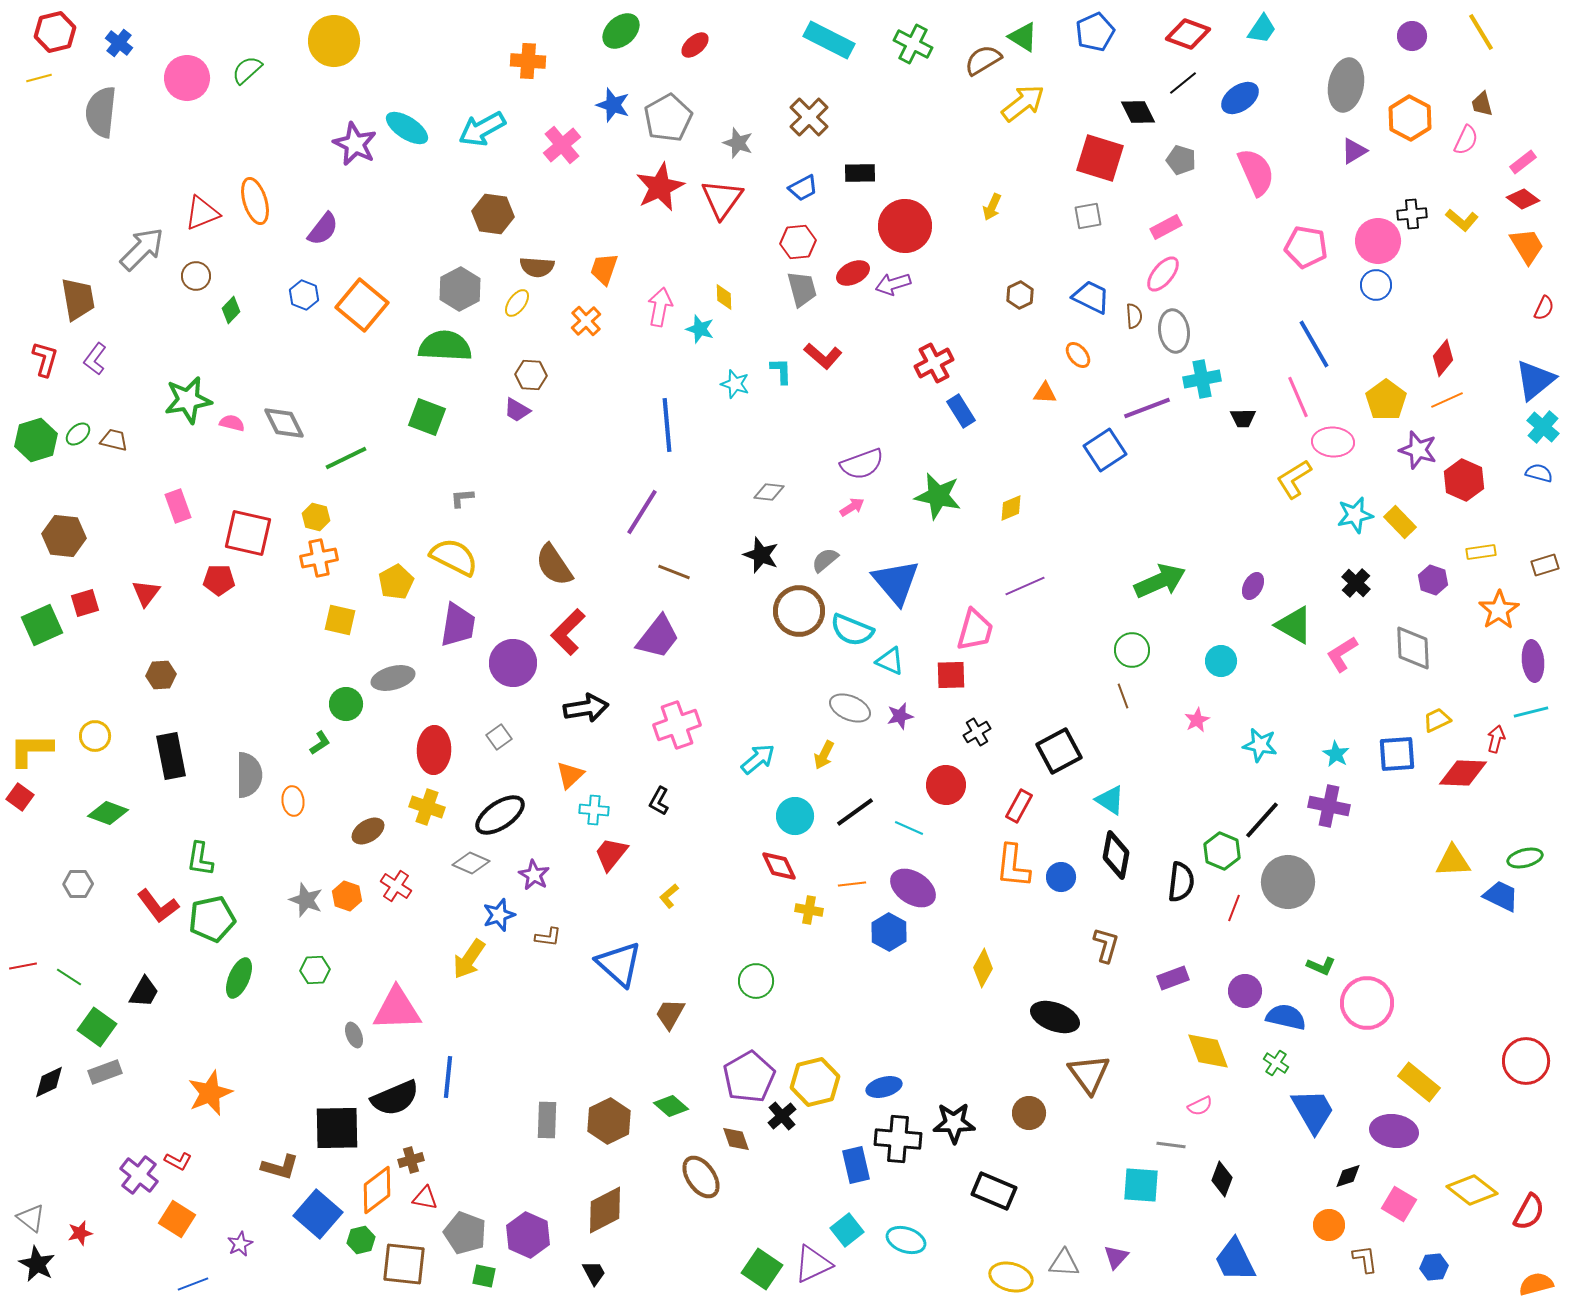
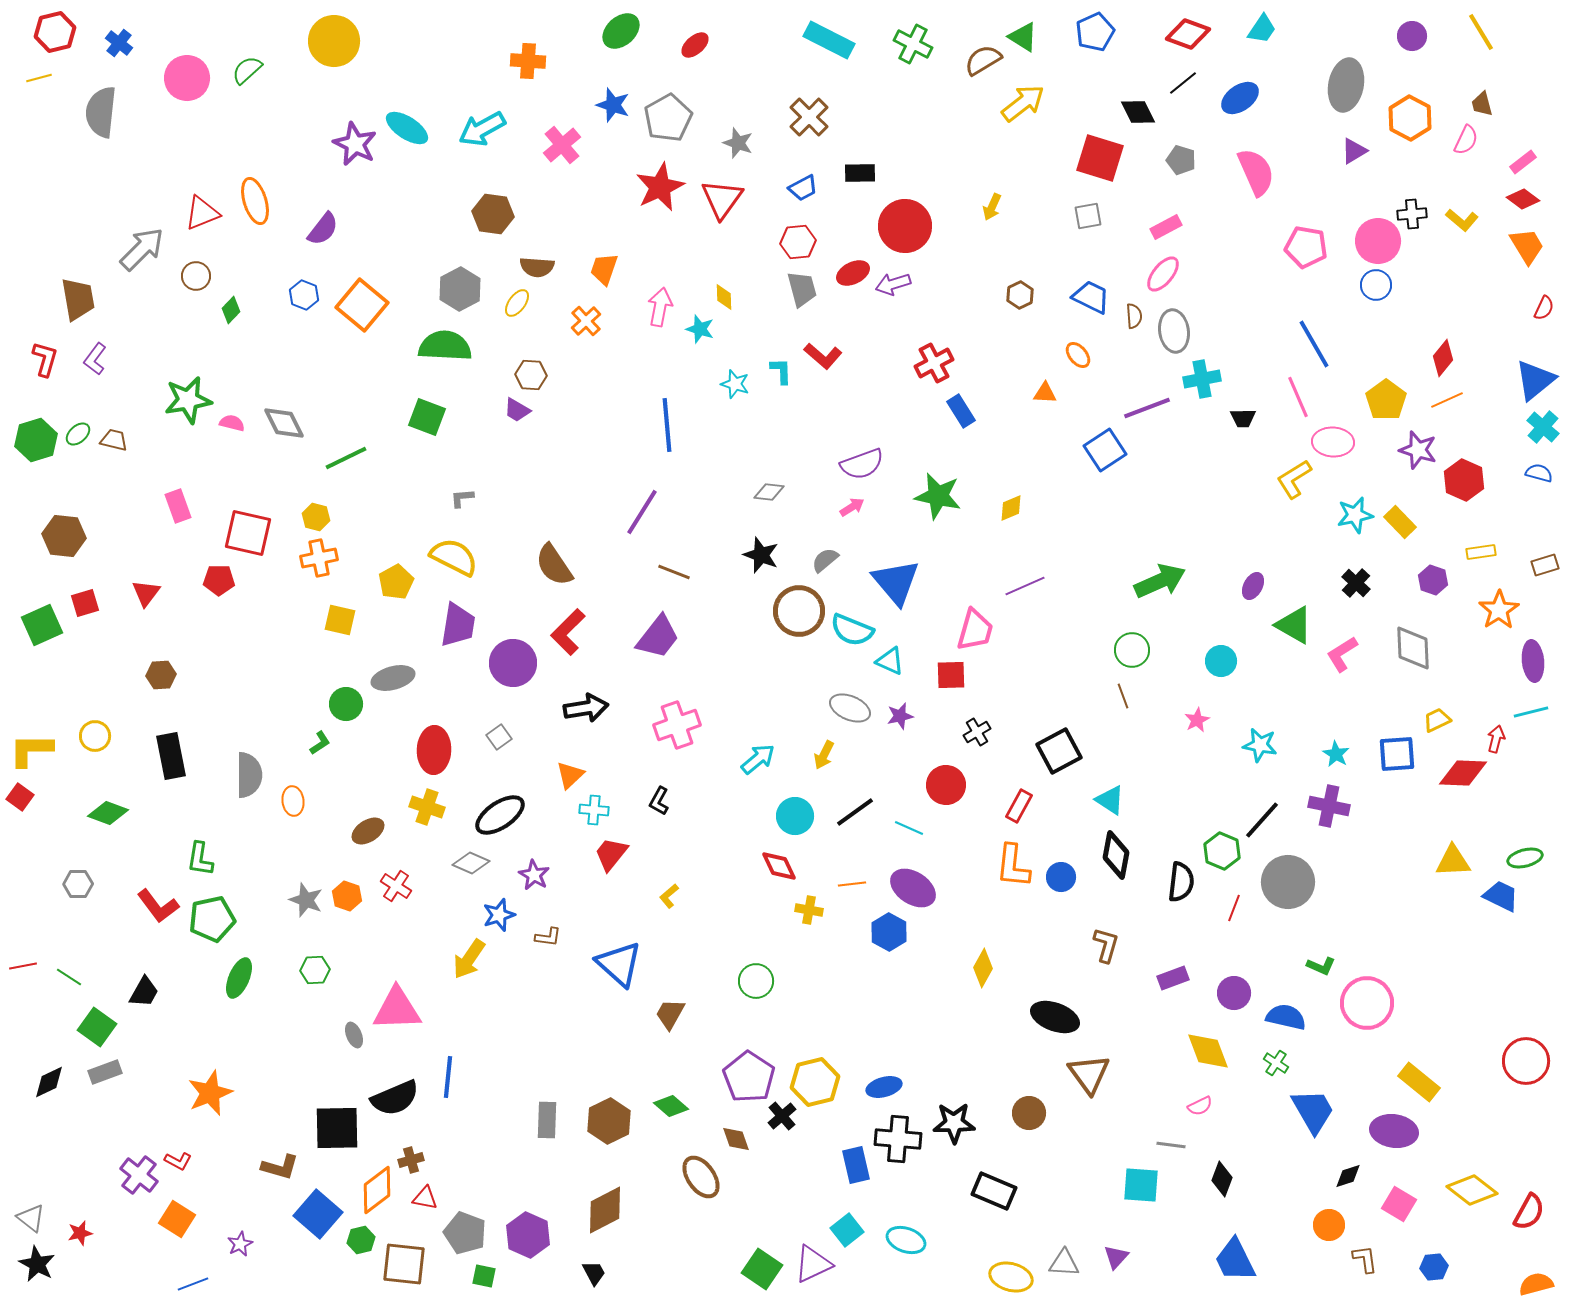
purple circle at (1245, 991): moved 11 px left, 2 px down
purple pentagon at (749, 1077): rotated 9 degrees counterclockwise
